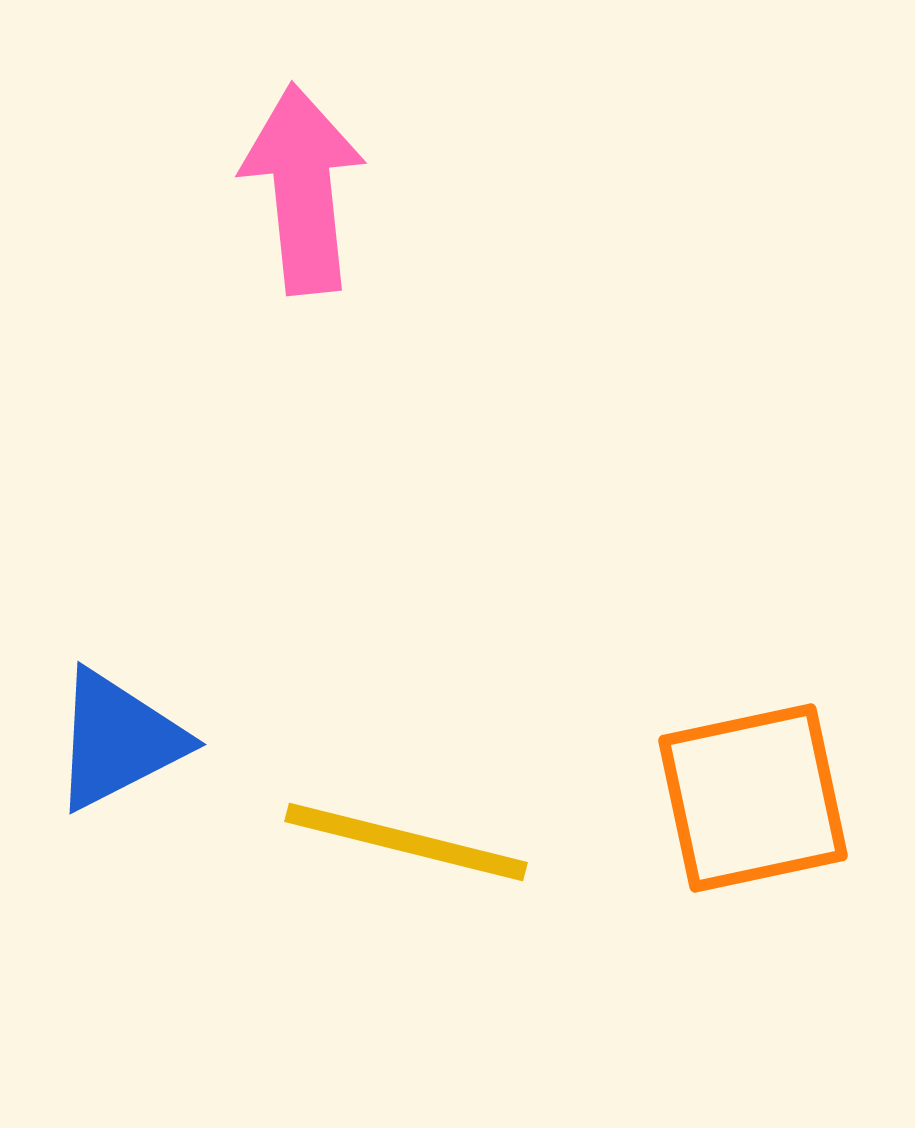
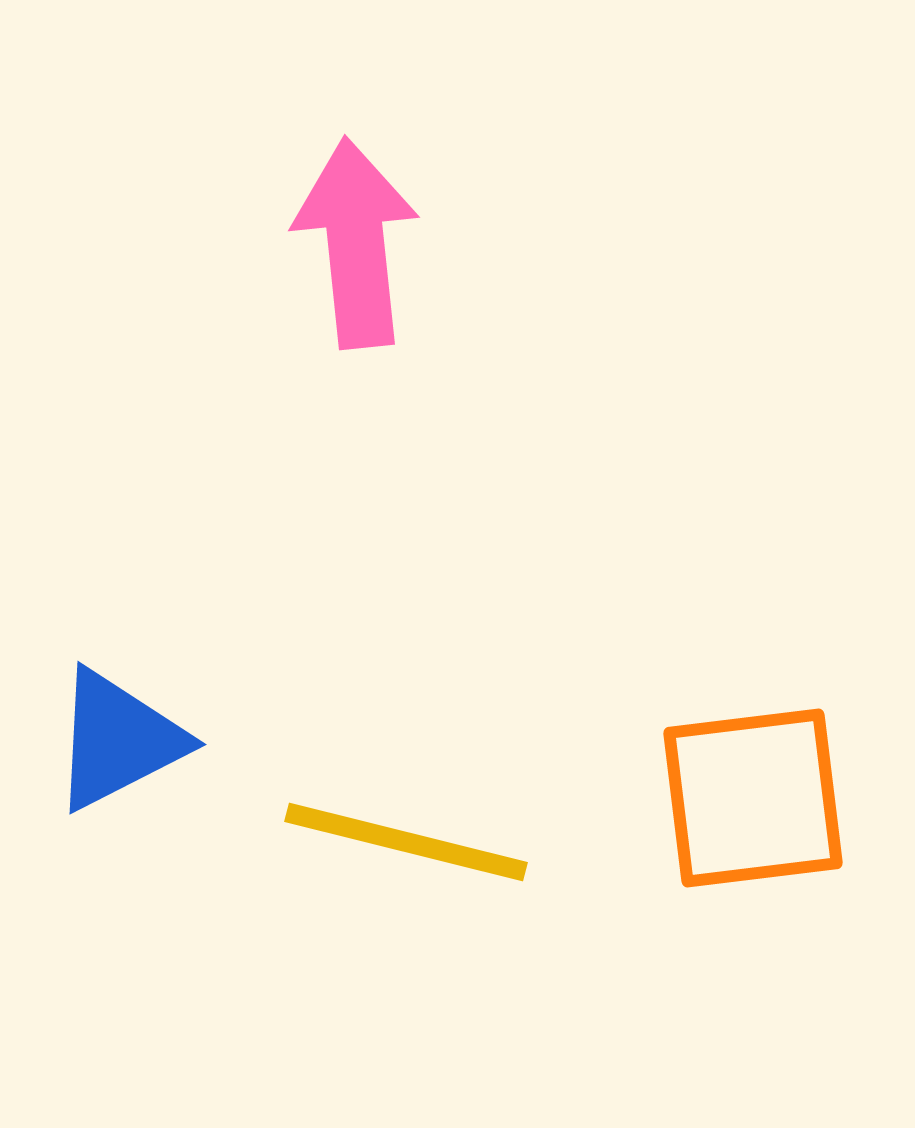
pink arrow: moved 53 px right, 54 px down
orange square: rotated 5 degrees clockwise
